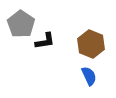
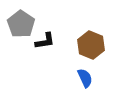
brown hexagon: moved 1 px down
blue semicircle: moved 4 px left, 2 px down
